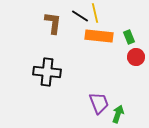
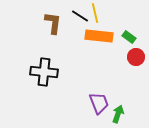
green rectangle: rotated 32 degrees counterclockwise
black cross: moved 3 px left
